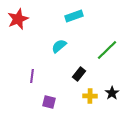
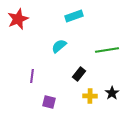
green line: rotated 35 degrees clockwise
